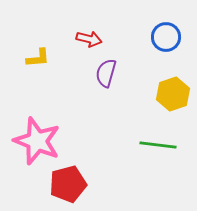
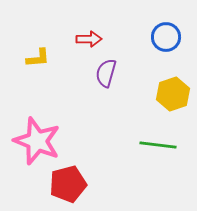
red arrow: rotated 15 degrees counterclockwise
